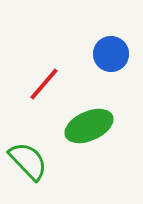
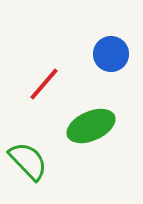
green ellipse: moved 2 px right
